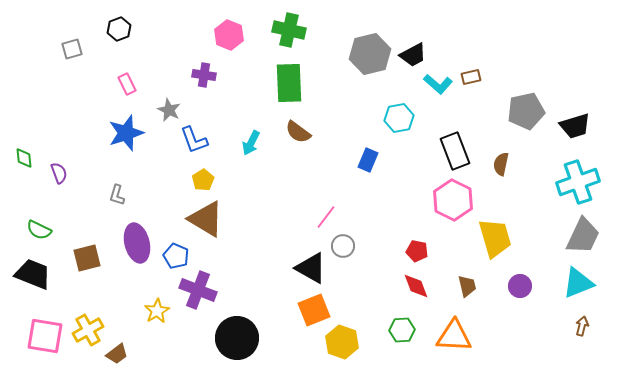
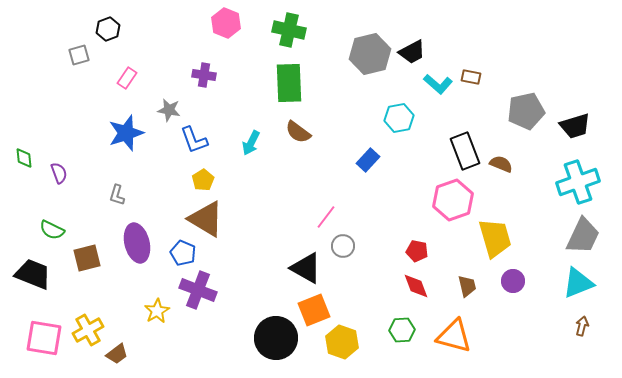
black hexagon at (119, 29): moved 11 px left
pink hexagon at (229, 35): moved 3 px left, 12 px up
gray square at (72, 49): moved 7 px right, 6 px down
black trapezoid at (413, 55): moved 1 px left, 3 px up
brown rectangle at (471, 77): rotated 24 degrees clockwise
pink rectangle at (127, 84): moved 6 px up; rotated 60 degrees clockwise
gray star at (169, 110): rotated 15 degrees counterclockwise
black rectangle at (455, 151): moved 10 px right
blue rectangle at (368, 160): rotated 20 degrees clockwise
brown semicircle at (501, 164): rotated 100 degrees clockwise
pink hexagon at (453, 200): rotated 15 degrees clockwise
green semicircle at (39, 230): moved 13 px right
blue pentagon at (176, 256): moved 7 px right, 3 px up
black triangle at (311, 268): moved 5 px left
purple circle at (520, 286): moved 7 px left, 5 px up
pink square at (45, 336): moved 1 px left, 2 px down
orange triangle at (454, 336): rotated 12 degrees clockwise
black circle at (237, 338): moved 39 px right
